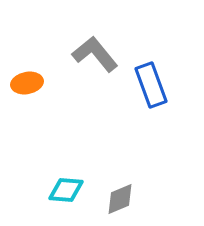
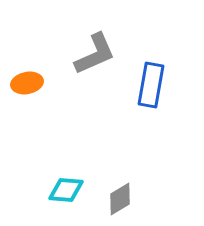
gray L-shape: rotated 105 degrees clockwise
blue rectangle: rotated 30 degrees clockwise
gray diamond: rotated 8 degrees counterclockwise
